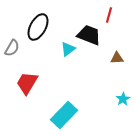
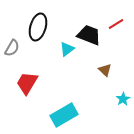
red line: moved 7 px right, 9 px down; rotated 42 degrees clockwise
black ellipse: rotated 12 degrees counterclockwise
cyan triangle: moved 1 px left
brown triangle: moved 12 px left, 12 px down; rotated 48 degrees clockwise
cyan rectangle: rotated 16 degrees clockwise
